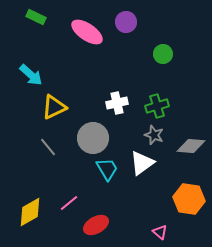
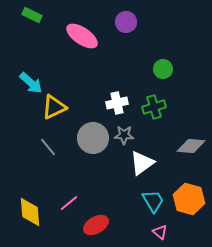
green rectangle: moved 4 px left, 2 px up
pink ellipse: moved 5 px left, 4 px down
green circle: moved 15 px down
cyan arrow: moved 8 px down
green cross: moved 3 px left, 1 px down
gray star: moved 30 px left; rotated 18 degrees counterclockwise
cyan trapezoid: moved 46 px right, 32 px down
orange hexagon: rotated 8 degrees clockwise
yellow diamond: rotated 64 degrees counterclockwise
